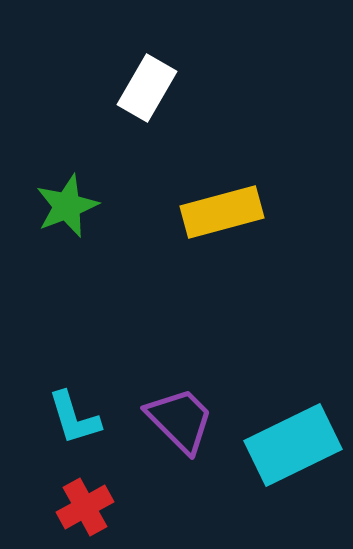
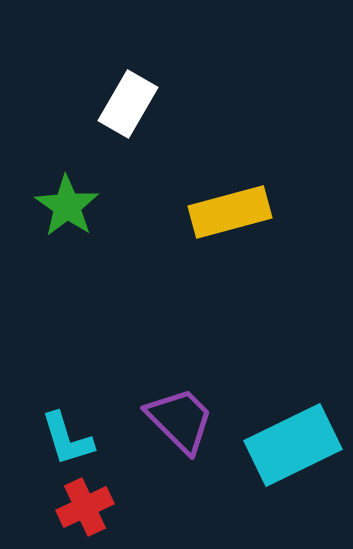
white rectangle: moved 19 px left, 16 px down
green star: rotated 16 degrees counterclockwise
yellow rectangle: moved 8 px right
cyan L-shape: moved 7 px left, 21 px down
red cross: rotated 4 degrees clockwise
